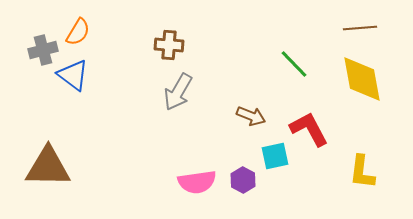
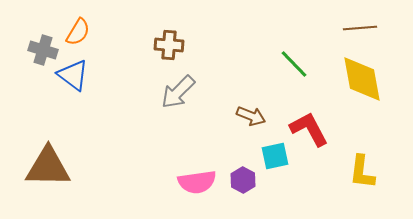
gray cross: rotated 32 degrees clockwise
gray arrow: rotated 15 degrees clockwise
